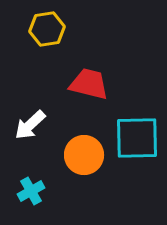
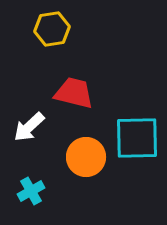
yellow hexagon: moved 5 px right
red trapezoid: moved 15 px left, 9 px down
white arrow: moved 1 px left, 2 px down
orange circle: moved 2 px right, 2 px down
